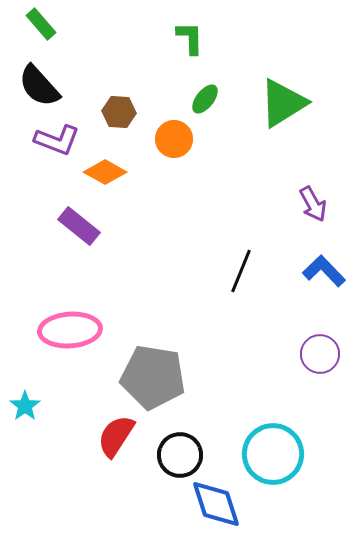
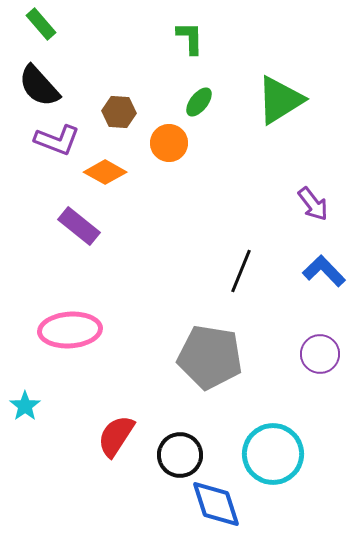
green ellipse: moved 6 px left, 3 px down
green triangle: moved 3 px left, 3 px up
orange circle: moved 5 px left, 4 px down
purple arrow: rotated 9 degrees counterclockwise
gray pentagon: moved 57 px right, 20 px up
